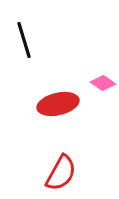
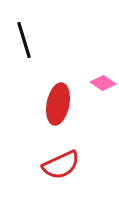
red ellipse: rotated 66 degrees counterclockwise
red semicircle: moved 8 px up; rotated 36 degrees clockwise
